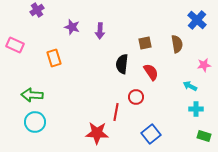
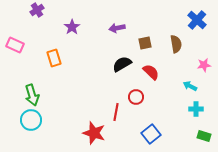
purple star: rotated 21 degrees clockwise
purple arrow: moved 17 px right, 3 px up; rotated 77 degrees clockwise
brown semicircle: moved 1 px left
black semicircle: rotated 54 degrees clockwise
red semicircle: rotated 12 degrees counterclockwise
green arrow: rotated 110 degrees counterclockwise
cyan circle: moved 4 px left, 2 px up
red star: moved 3 px left; rotated 15 degrees clockwise
